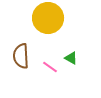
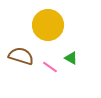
yellow circle: moved 7 px down
brown semicircle: rotated 110 degrees clockwise
